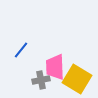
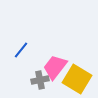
pink trapezoid: rotated 40 degrees clockwise
gray cross: moved 1 px left
